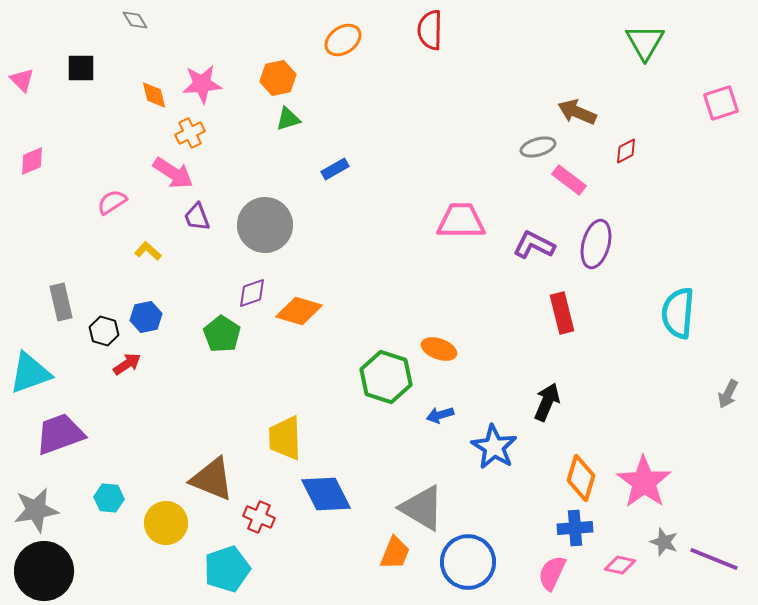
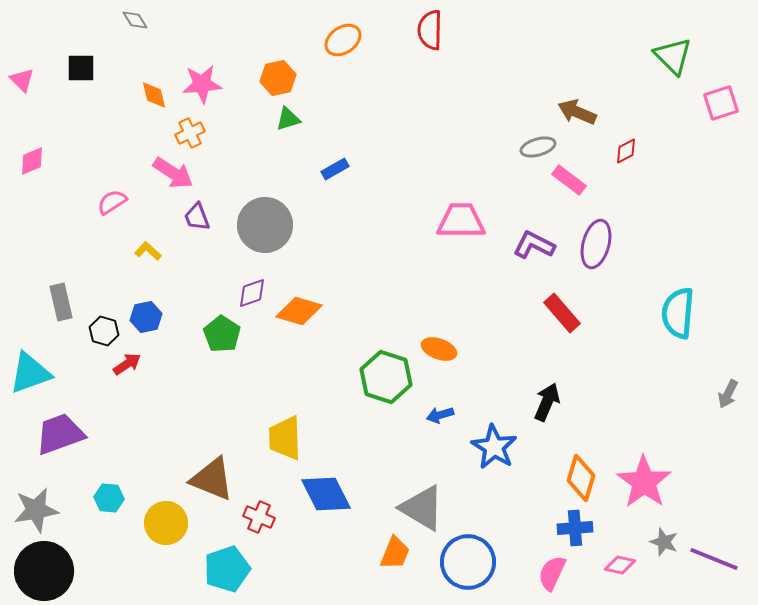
green triangle at (645, 42): moved 28 px right, 14 px down; rotated 15 degrees counterclockwise
red rectangle at (562, 313): rotated 27 degrees counterclockwise
